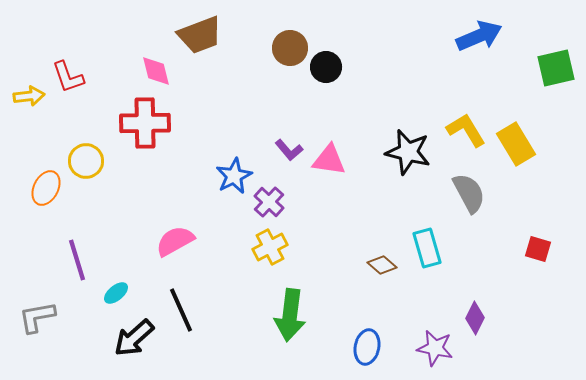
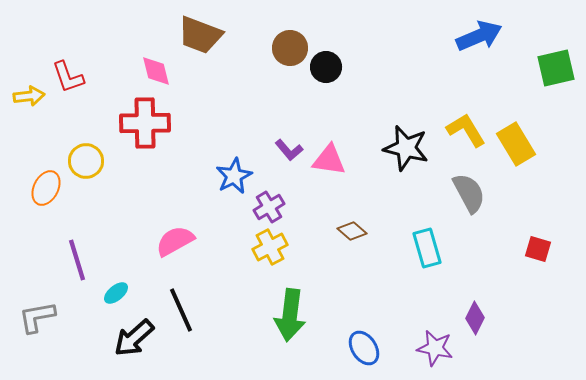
brown trapezoid: rotated 42 degrees clockwise
black star: moved 2 px left, 4 px up
purple cross: moved 5 px down; rotated 16 degrees clockwise
brown diamond: moved 30 px left, 34 px up
blue ellipse: moved 3 px left, 1 px down; rotated 44 degrees counterclockwise
